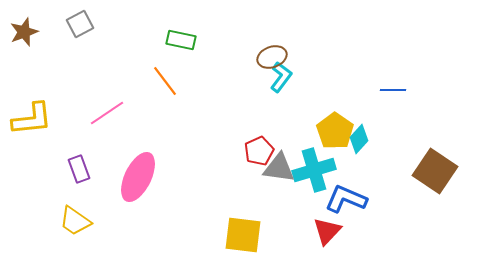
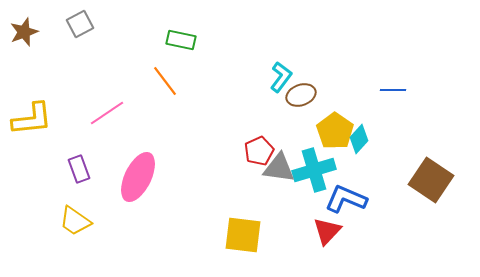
brown ellipse: moved 29 px right, 38 px down
brown square: moved 4 px left, 9 px down
